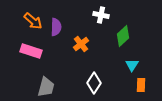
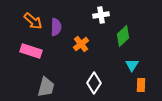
white cross: rotated 21 degrees counterclockwise
